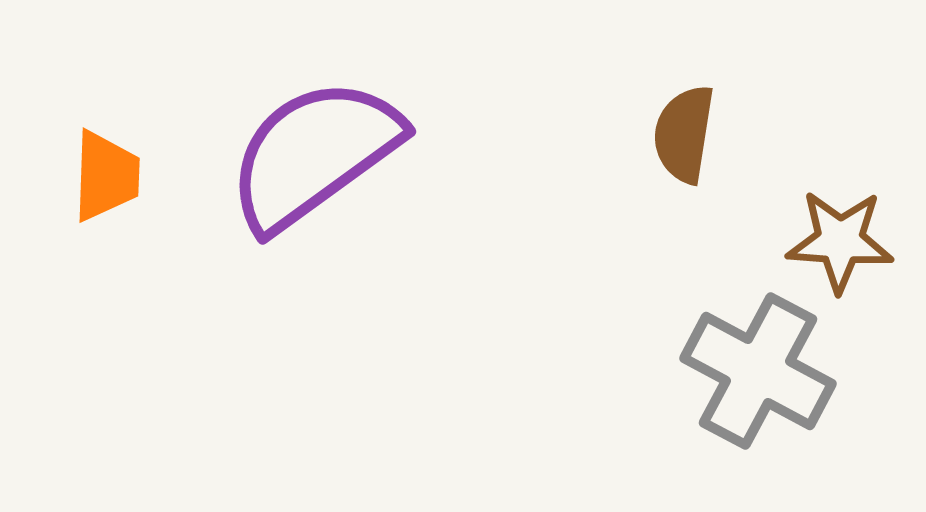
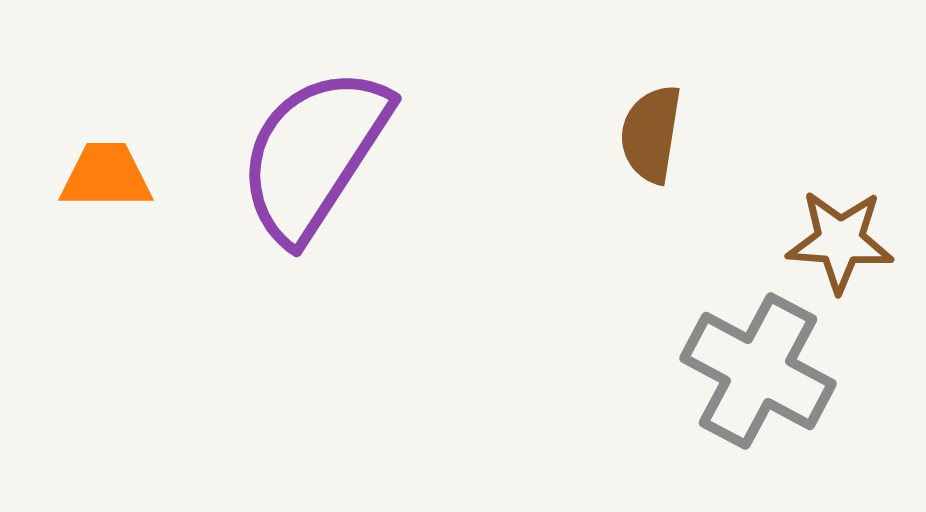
brown semicircle: moved 33 px left
purple semicircle: rotated 21 degrees counterclockwise
orange trapezoid: rotated 92 degrees counterclockwise
